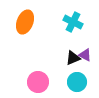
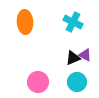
orange ellipse: rotated 25 degrees counterclockwise
